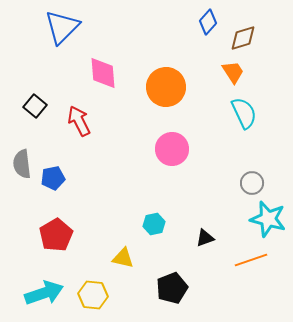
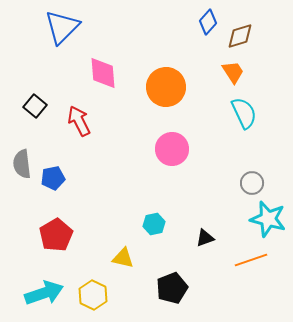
brown diamond: moved 3 px left, 2 px up
yellow hexagon: rotated 20 degrees clockwise
